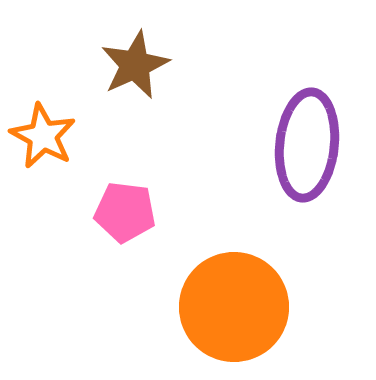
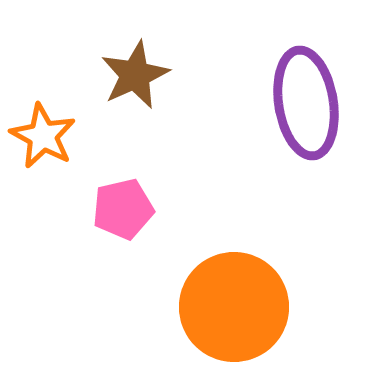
brown star: moved 10 px down
purple ellipse: moved 1 px left, 42 px up; rotated 15 degrees counterclockwise
pink pentagon: moved 2 px left, 3 px up; rotated 20 degrees counterclockwise
